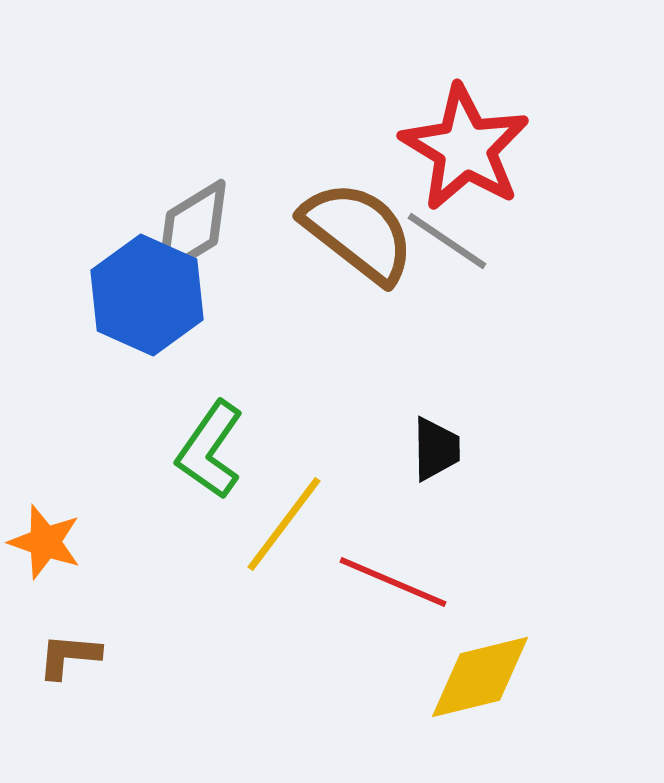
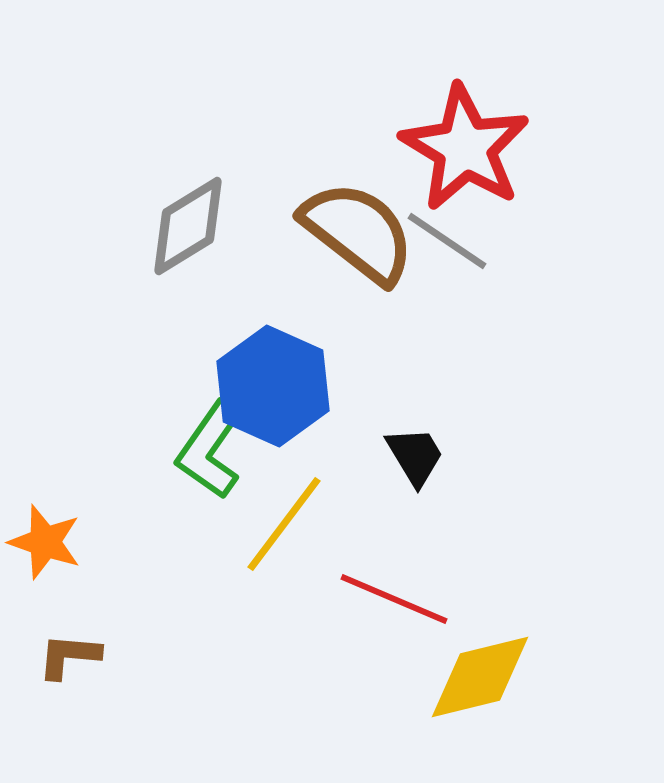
gray diamond: moved 4 px left, 2 px up
blue hexagon: moved 126 px right, 91 px down
black trapezoid: moved 21 px left, 7 px down; rotated 30 degrees counterclockwise
red line: moved 1 px right, 17 px down
